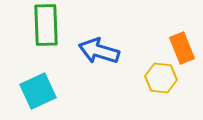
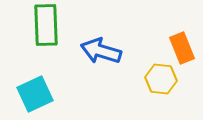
blue arrow: moved 2 px right
yellow hexagon: moved 1 px down
cyan square: moved 3 px left, 3 px down
